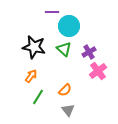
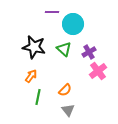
cyan circle: moved 4 px right, 2 px up
green line: rotated 21 degrees counterclockwise
